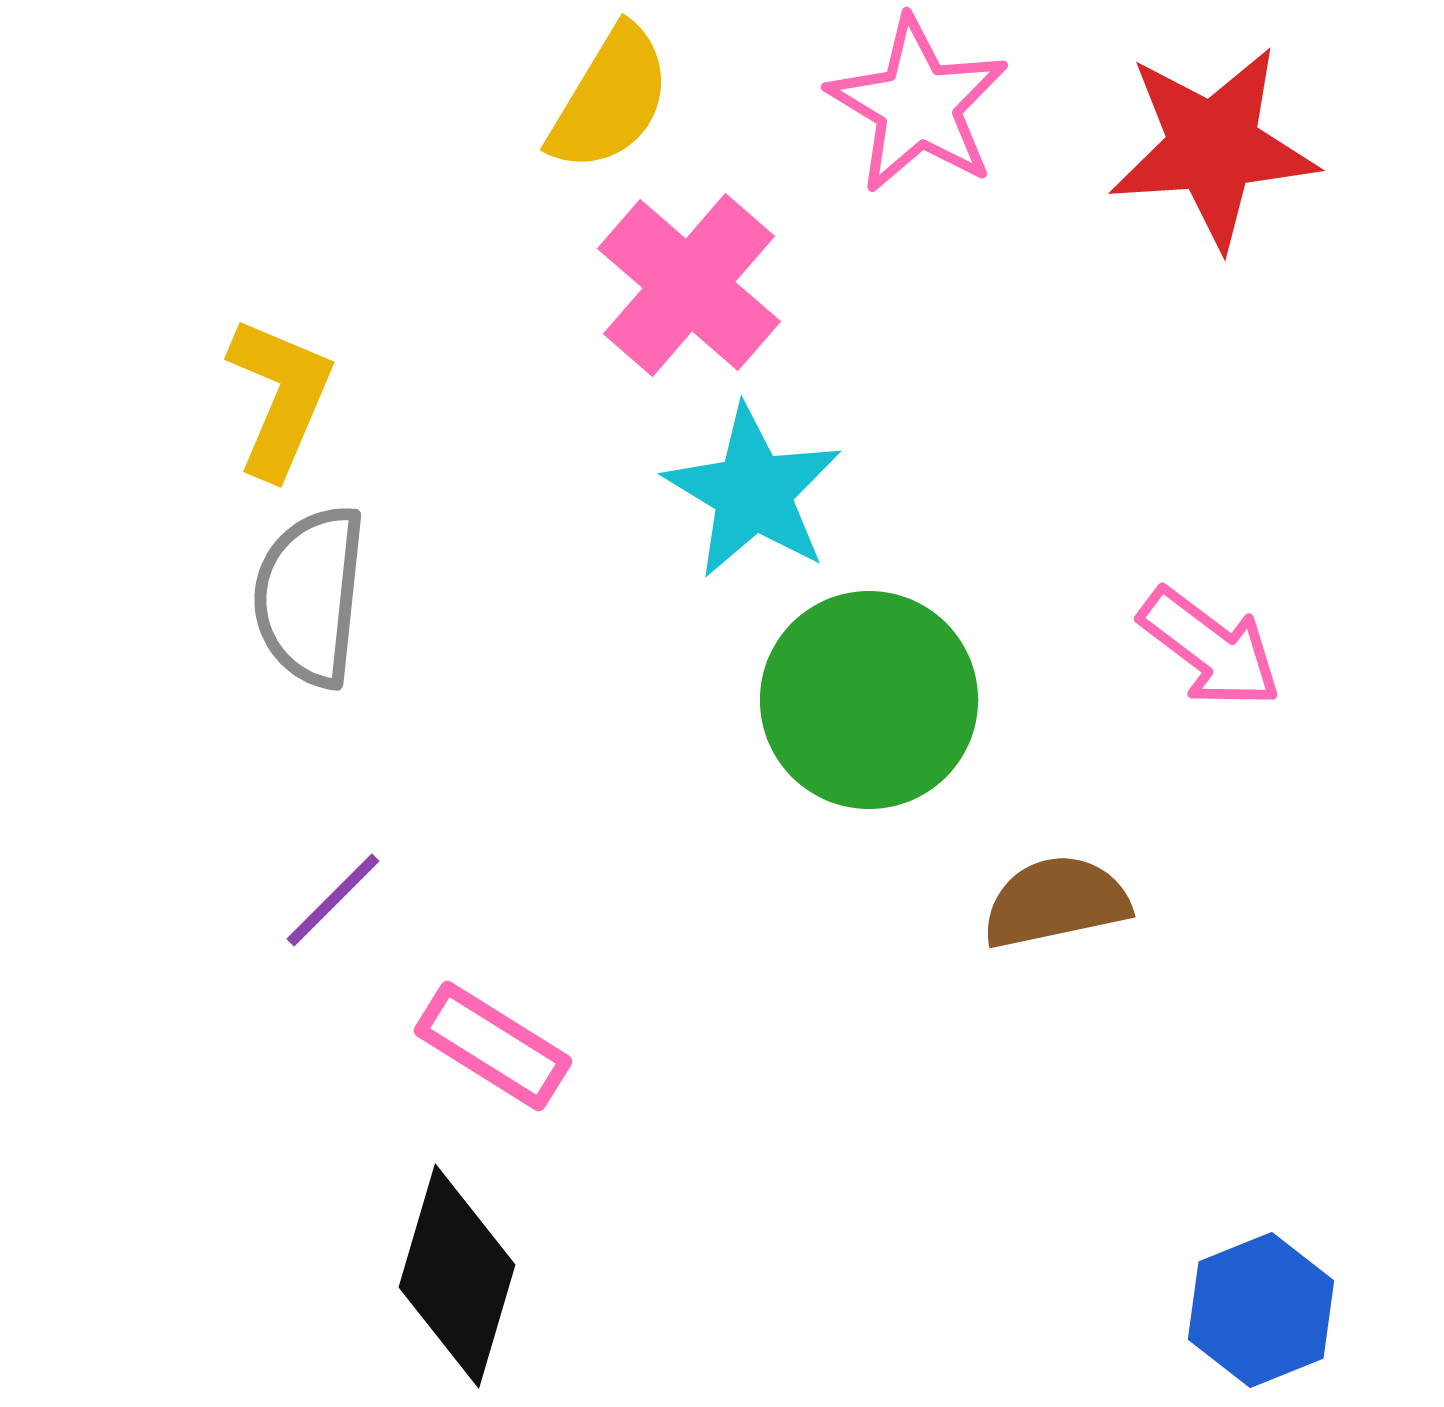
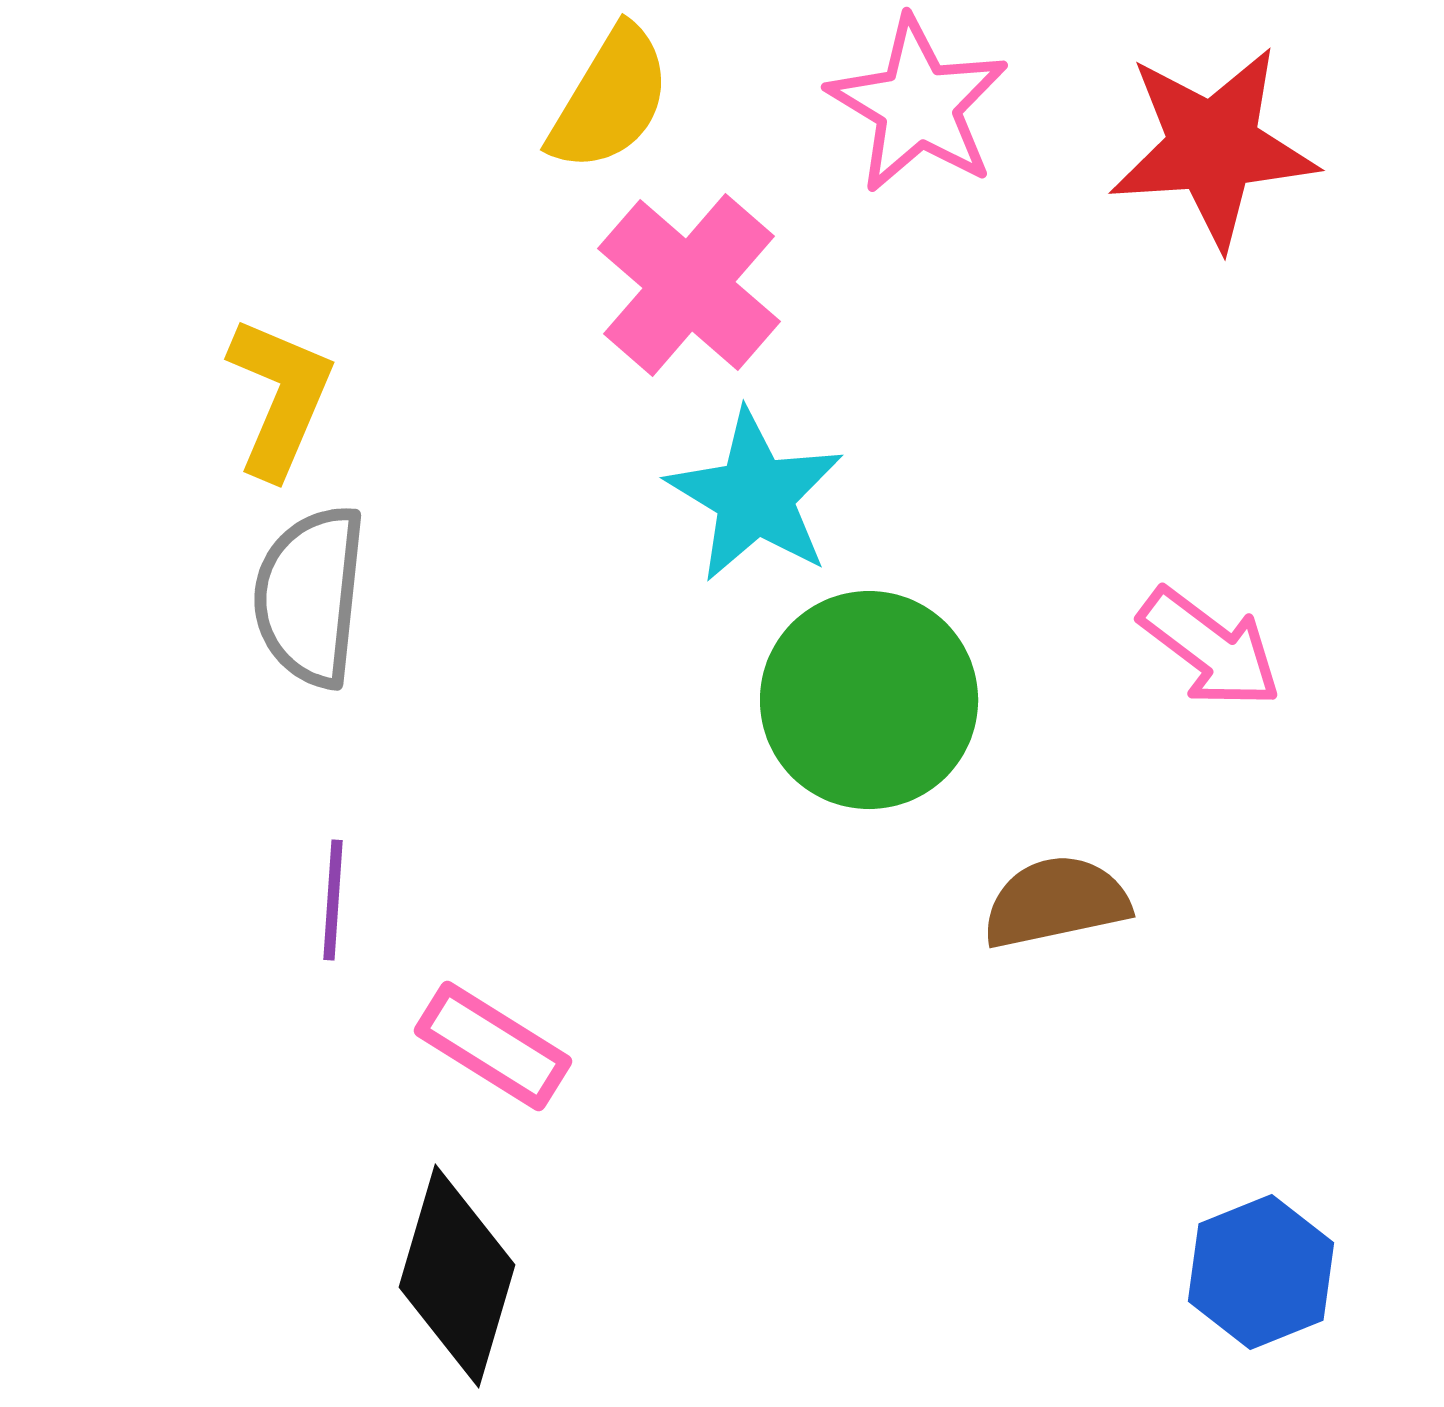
cyan star: moved 2 px right, 4 px down
purple line: rotated 41 degrees counterclockwise
blue hexagon: moved 38 px up
